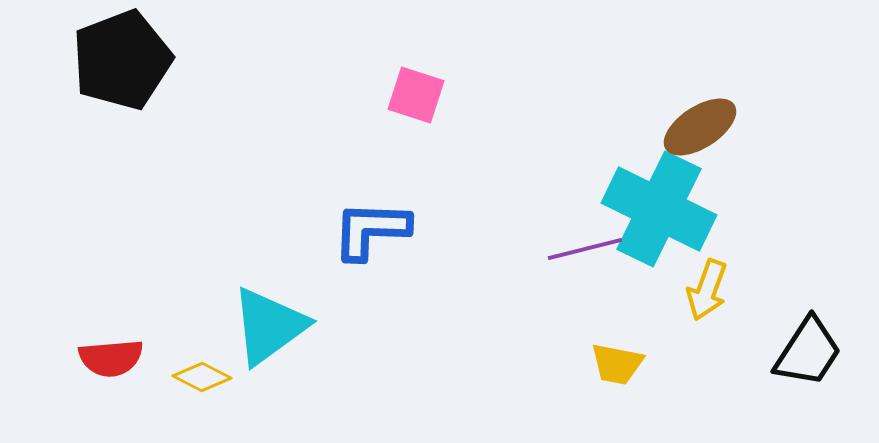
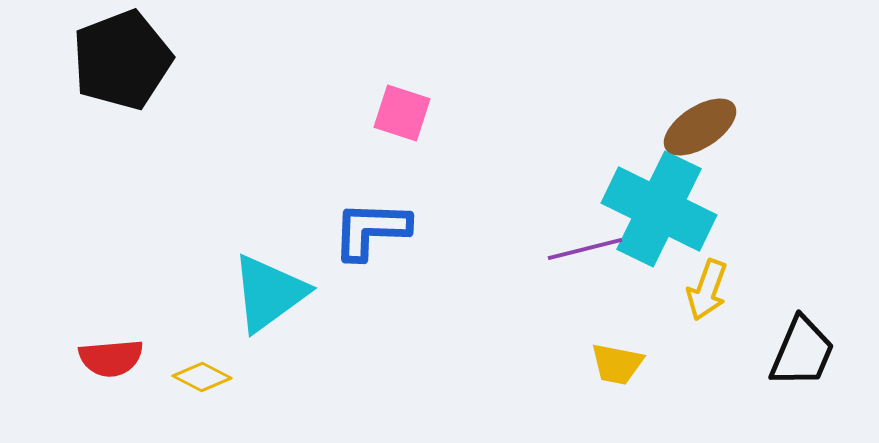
pink square: moved 14 px left, 18 px down
cyan triangle: moved 33 px up
black trapezoid: moved 6 px left; rotated 10 degrees counterclockwise
